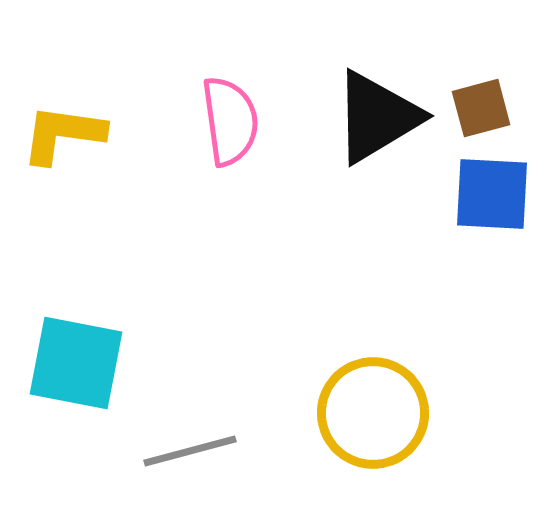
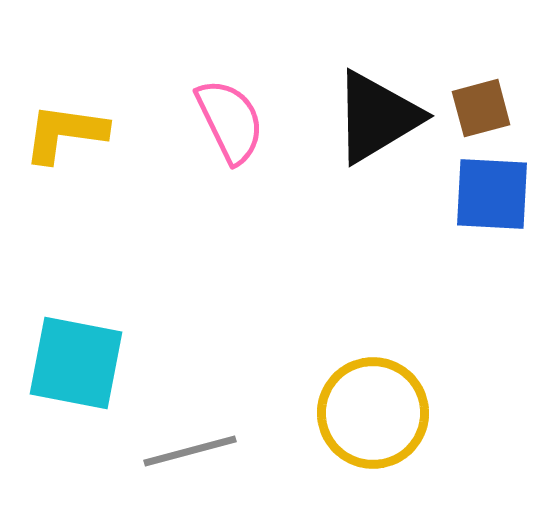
pink semicircle: rotated 18 degrees counterclockwise
yellow L-shape: moved 2 px right, 1 px up
